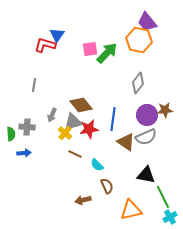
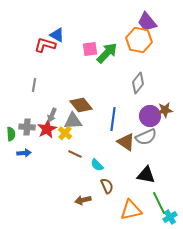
blue triangle: rotated 35 degrees counterclockwise
purple circle: moved 3 px right, 1 px down
gray triangle: moved 1 px up; rotated 12 degrees clockwise
red star: moved 42 px left; rotated 18 degrees counterclockwise
green line: moved 4 px left, 6 px down
